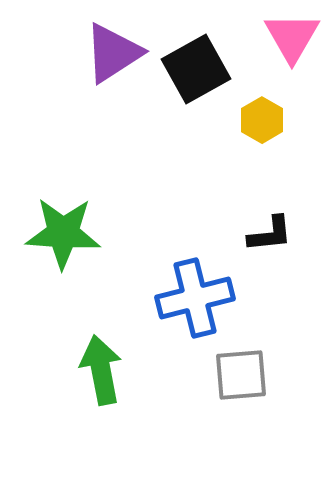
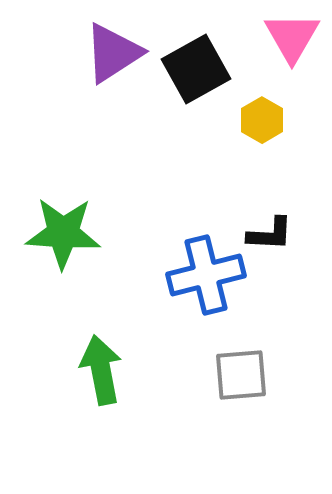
black L-shape: rotated 9 degrees clockwise
blue cross: moved 11 px right, 23 px up
